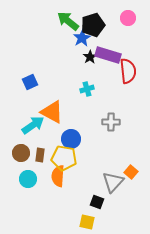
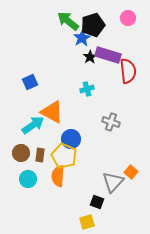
gray cross: rotated 18 degrees clockwise
yellow pentagon: moved 2 px up; rotated 15 degrees clockwise
yellow square: rotated 28 degrees counterclockwise
